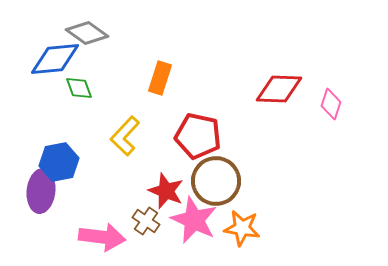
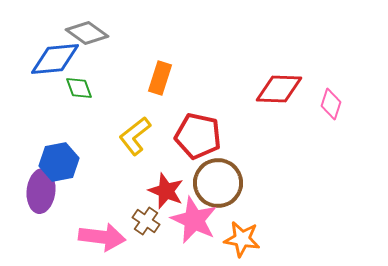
yellow L-shape: moved 10 px right; rotated 9 degrees clockwise
brown circle: moved 2 px right, 2 px down
orange star: moved 11 px down
